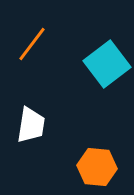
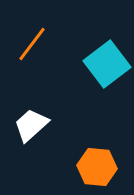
white trapezoid: rotated 141 degrees counterclockwise
